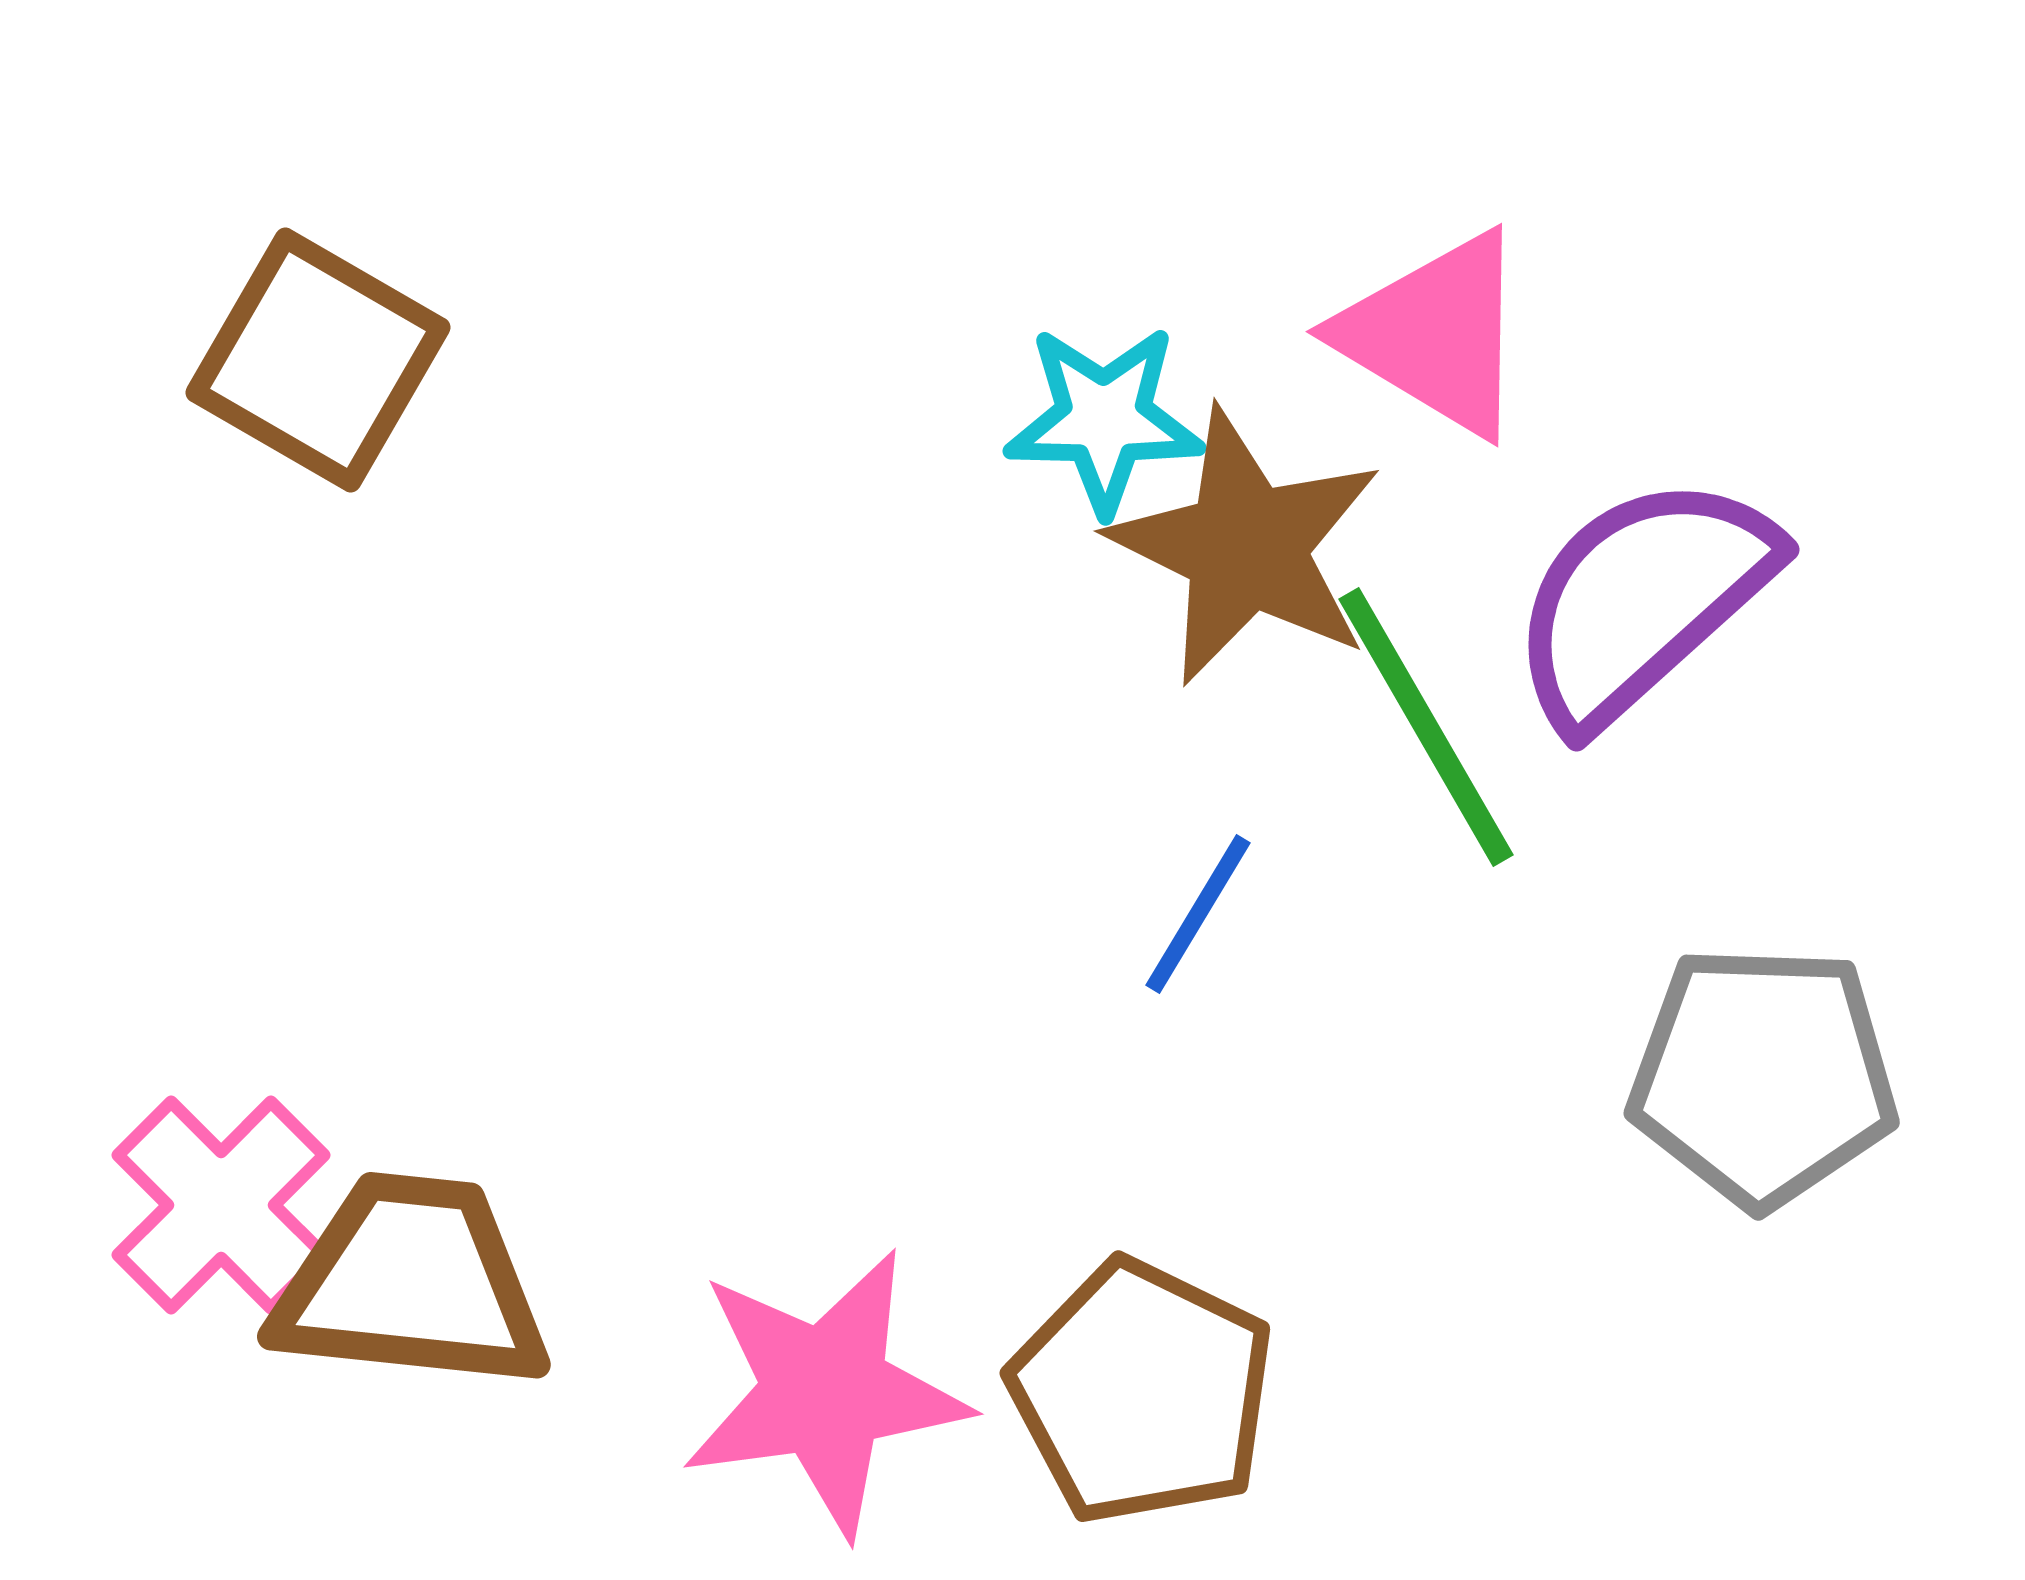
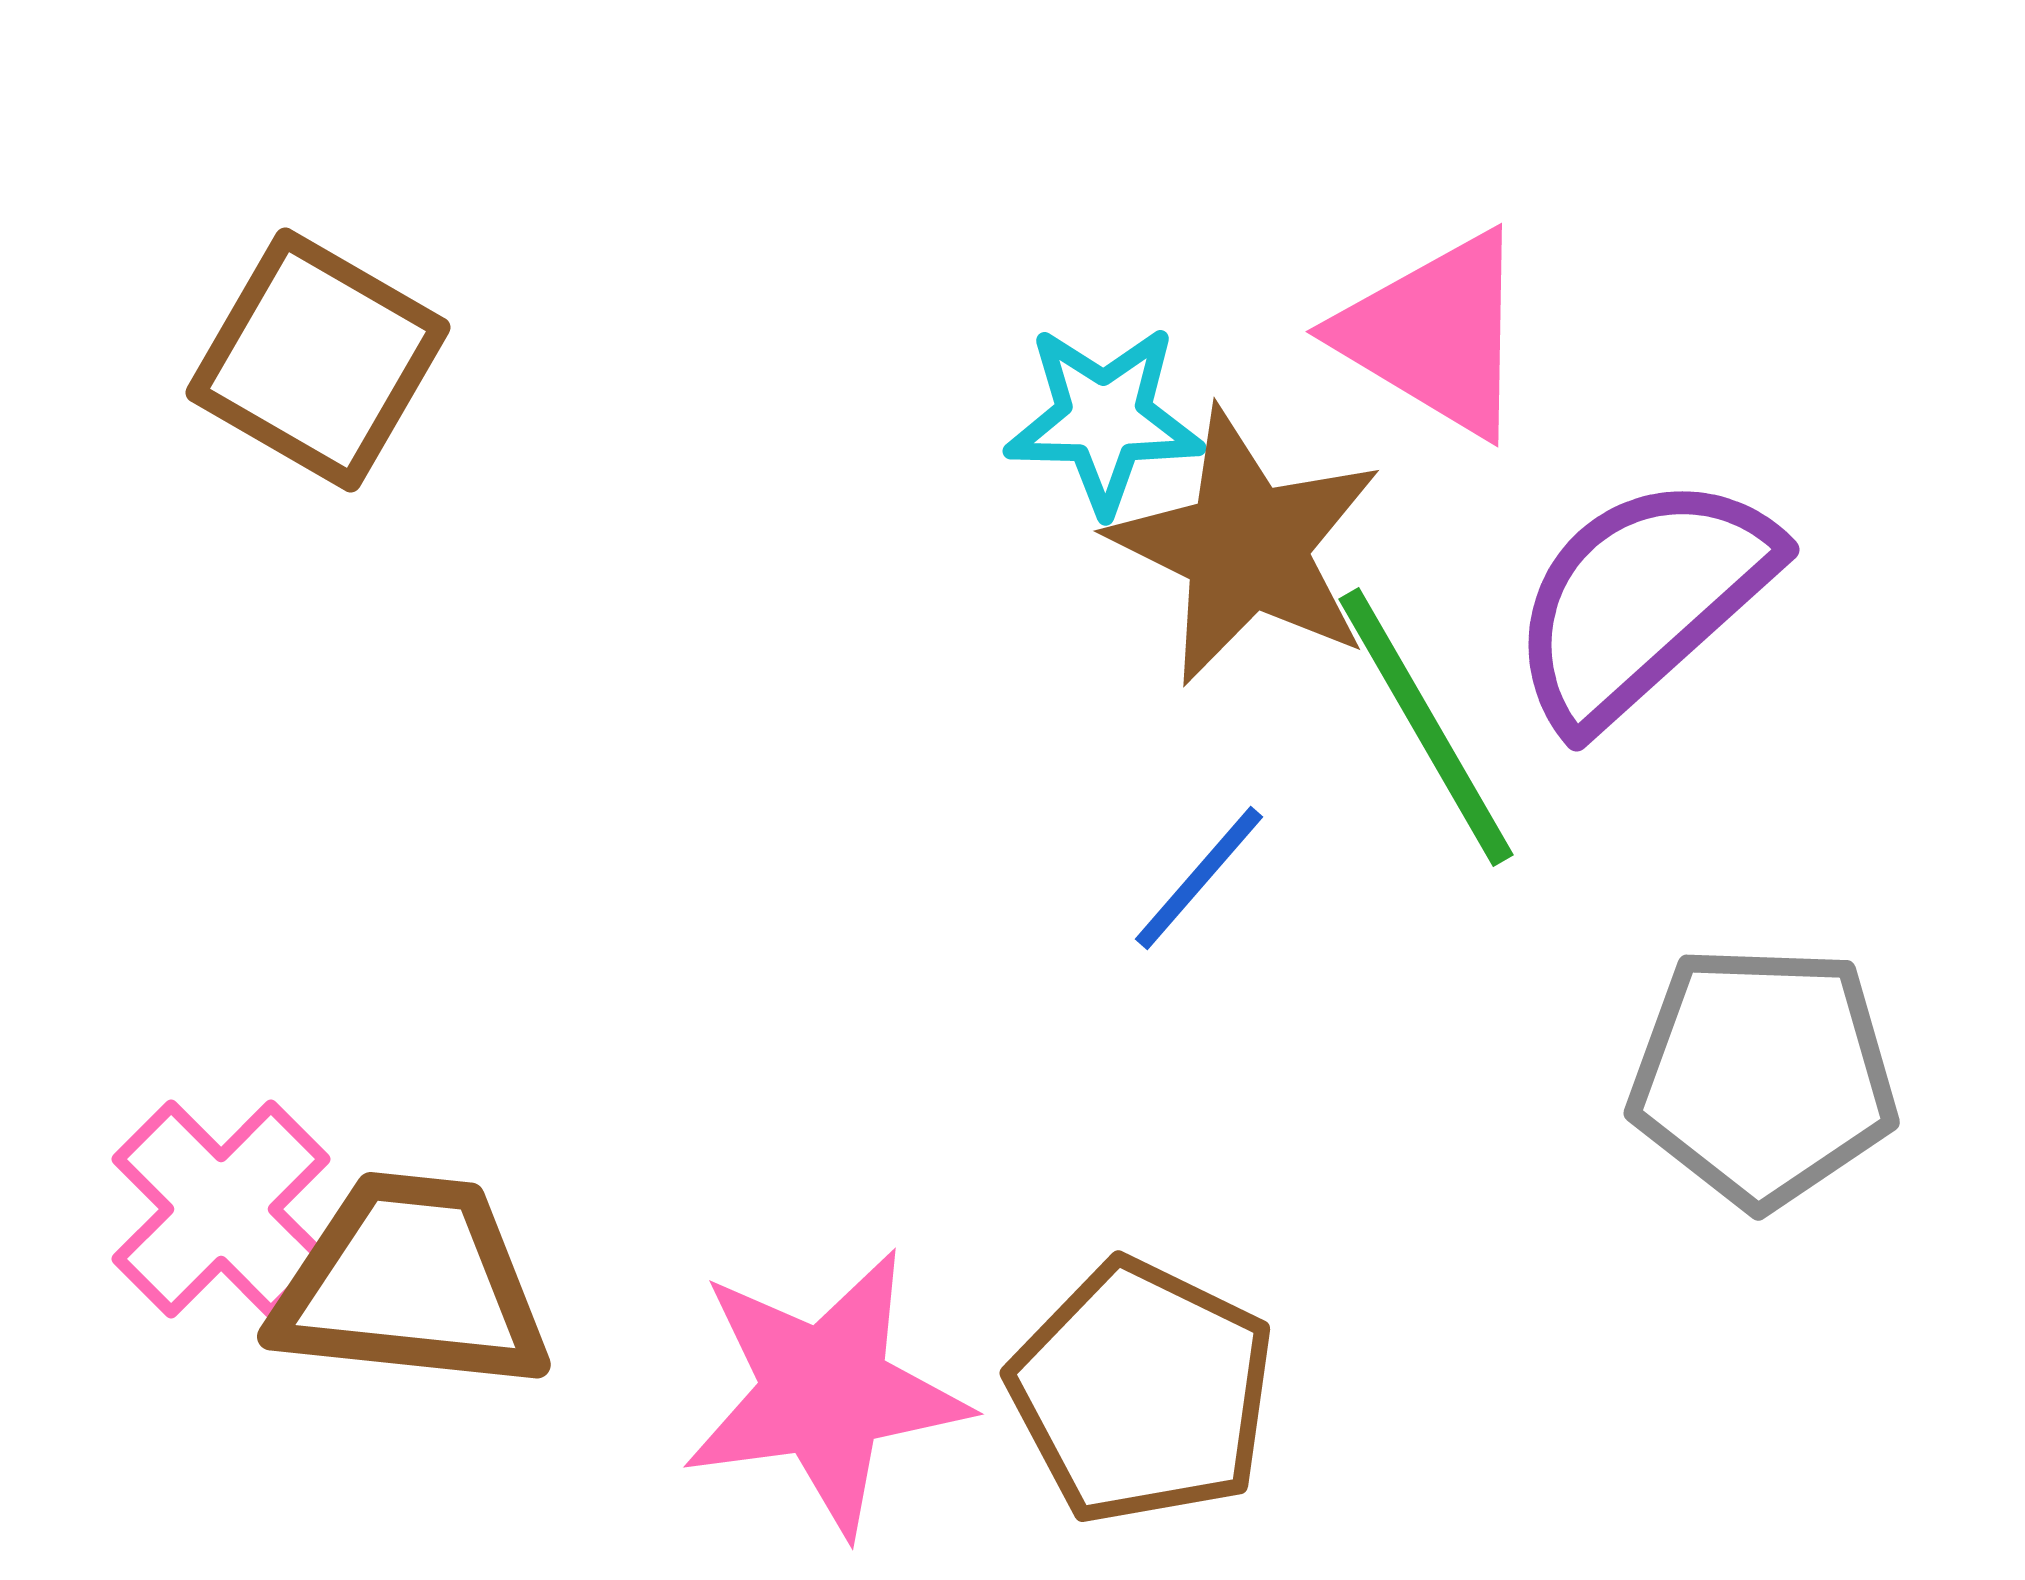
blue line: moved 1 px right, 36 px up; rotated 10 degrees clockwise
pink cross: moved 4 px down
